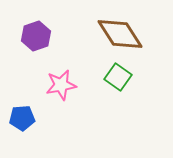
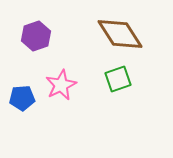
green square: moved 2 px down; rotated 36 degrees clockwise
pink star: rotated 16 degrees counterclockwise
blue pentagon: moved 20 px up
